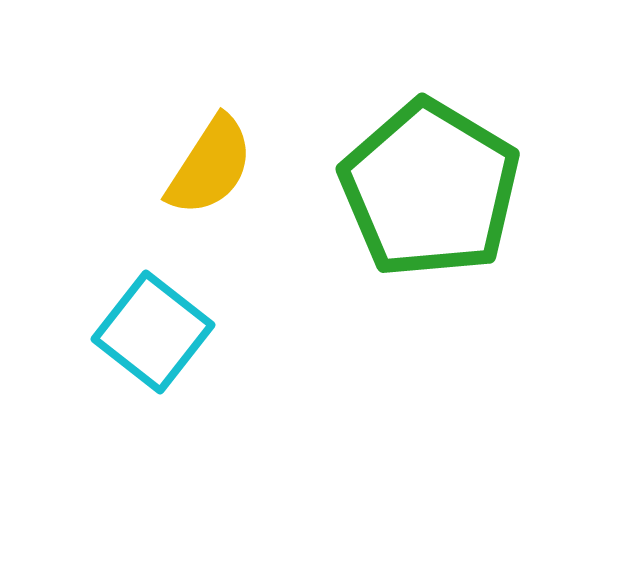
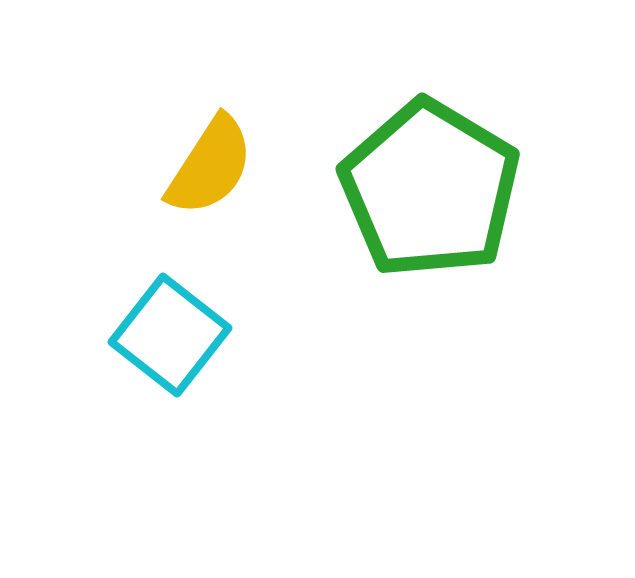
cyan square: moved 17 px right, 3 px down
